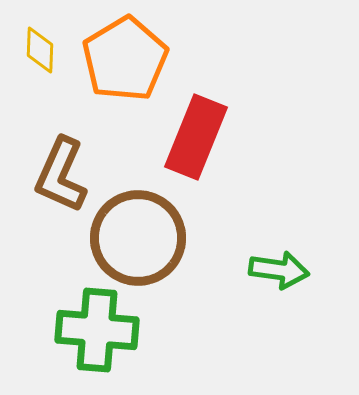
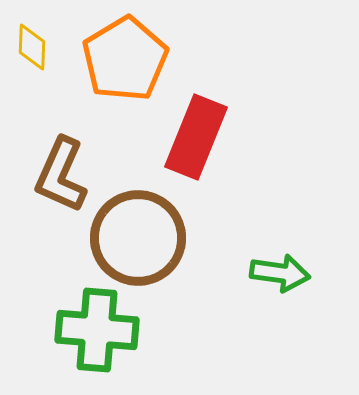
yellow diamond: moved 8 px left, 3 px up
green arrow: moved 1 px right, 3 px down
